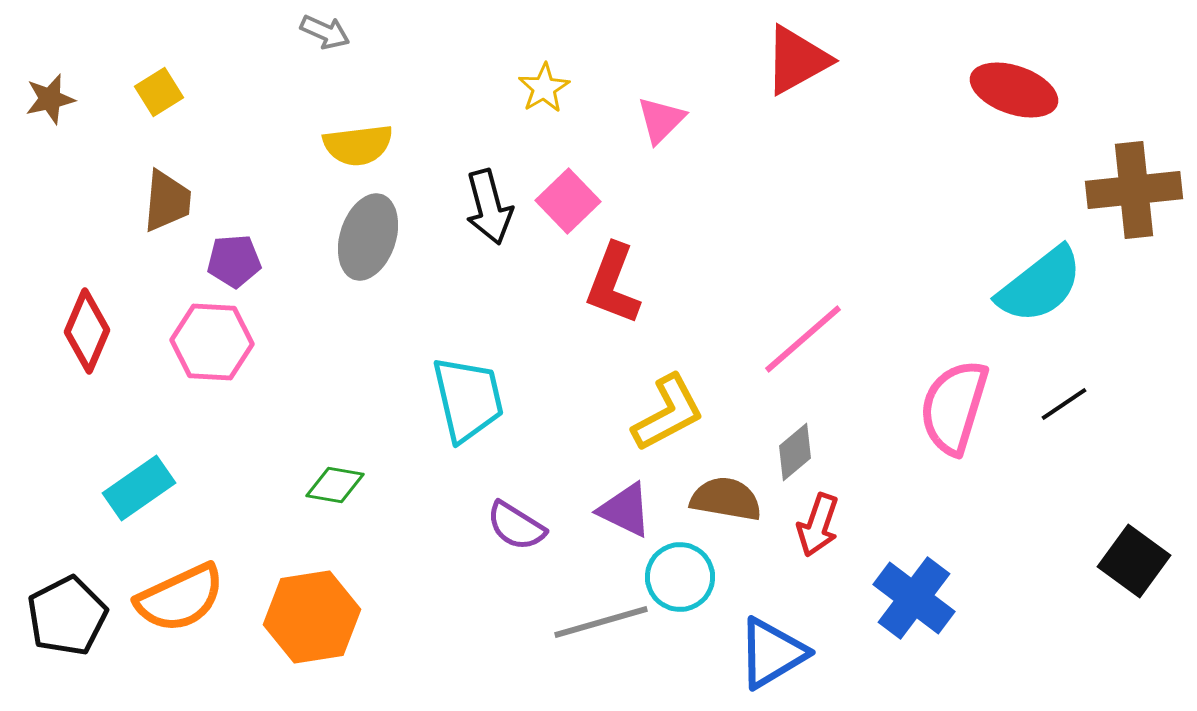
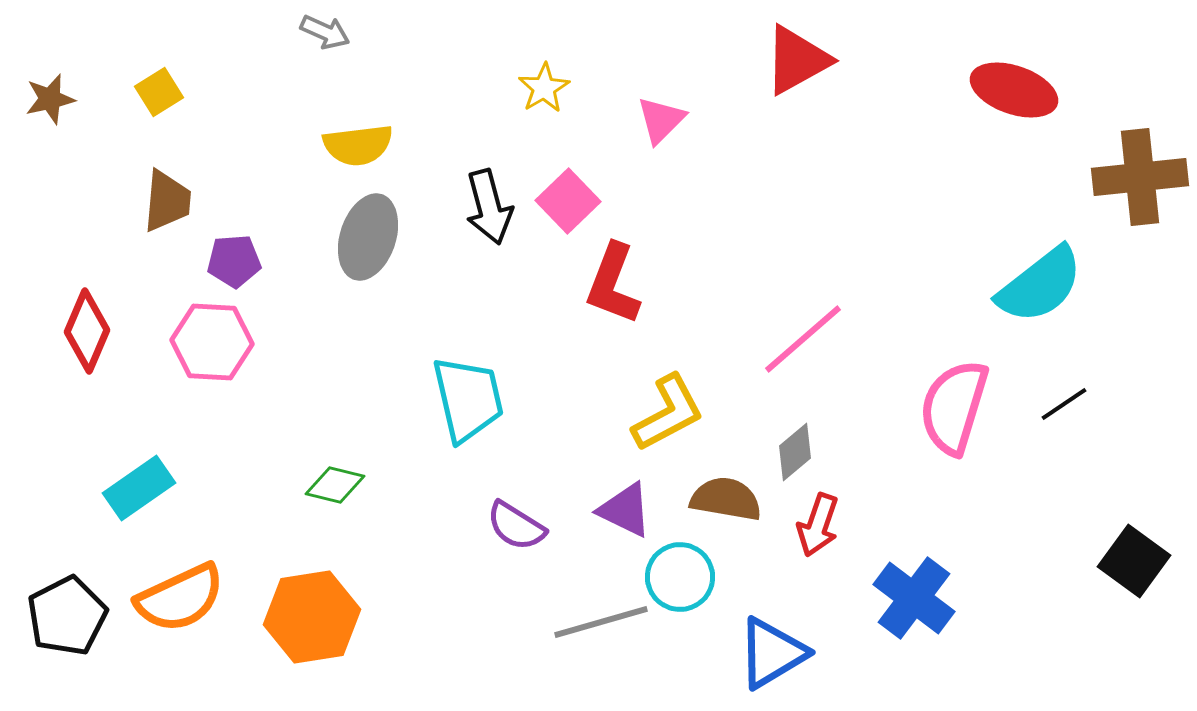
brown cross: moved 6 px right, 13 px up
green diamond: rotated 4 degrees clockwise
